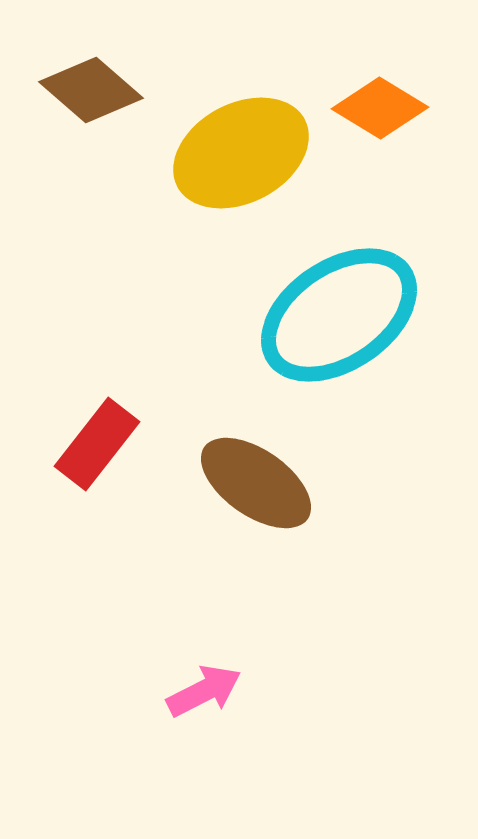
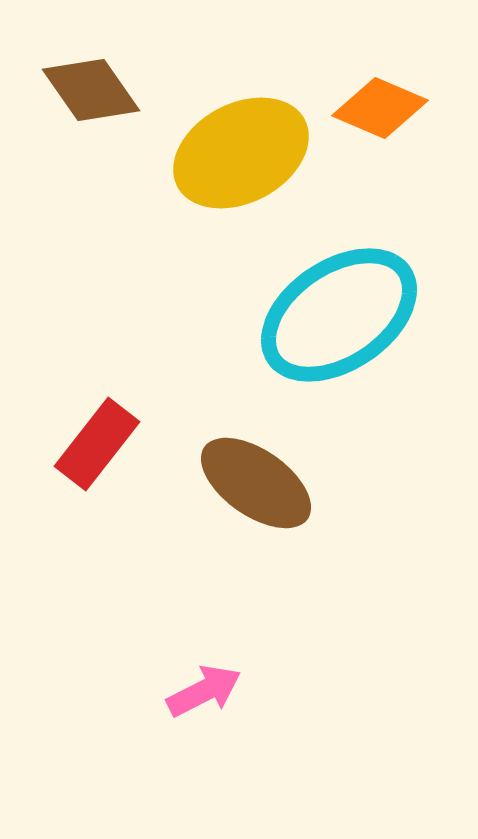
brown diamond: rotated 14 degrees clockwise
orange diamond: rotated 8 degrees counterclockwise
